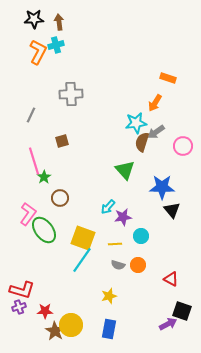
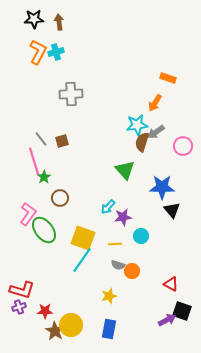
cyan cross: moved 7 px down
gray line: moved 10 px right, 24 px down; rotated 63 degrees counterclockwise
cyan star: moved 1 px right, 2 px down
orange circle: moved 6 px left, 6 px down
red triangle: moved 5 px down
purple arrow: moved 1 px left, 4 px up
